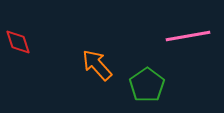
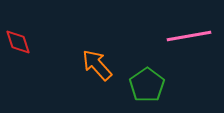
pink line: moved 1 px right
